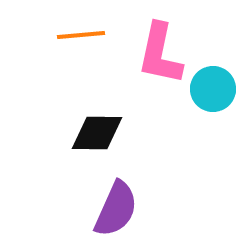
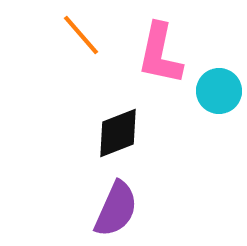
orange line: rotated 54 degrees clockwise
cyan circle: moved 6 px right, 2 px down
black diamond: moved 21 px right; rotated 22 degrees counterclockwise
